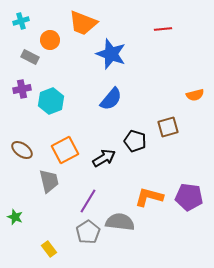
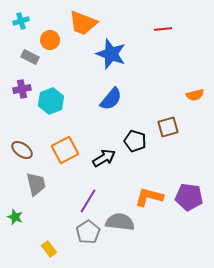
gray trapezoid: moved 13 px left, 3 px down
